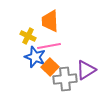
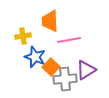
yellow cross: moved 5 px left; rotated 35 degrees counterclockwise
pink line: moved 20 px right, 6 px up
orange square: moved 1 px right
